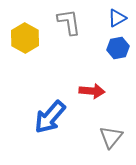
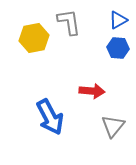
blue triangle: moved 1 px right, 2 px down
yellow hexagon: moved 9 px right; rotated 20 degrees clockwise
blue hexagon: rotated 15 degrees clockwise
blue arrow: rotated 69 degrees counterclockwise
gray triangle: moved 2 px right, 11 px up
